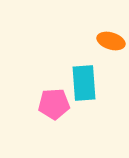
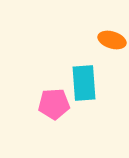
orange ellipse: moved 1 px right, 1 px up
